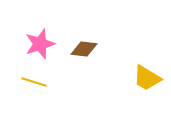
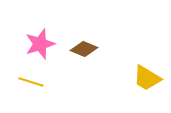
brown diamond: rotated 16 degrees clockwise
yellow line: moved 3 px left
